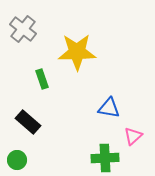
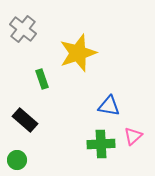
yellow star: moved 1 px right, 1 px down; rotated 18 degrees counterclockwise
blue triangle: moved 2 px up
black rectangle: moved 3 px left, 2 px up
green cross: moved 4 px left, 14 px up
